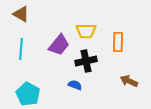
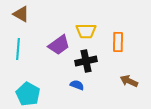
purple trapezoid: rotated 15 degrees clockwise
cyan line: moved 3 px left
blue semicircle: moved 2 px right
